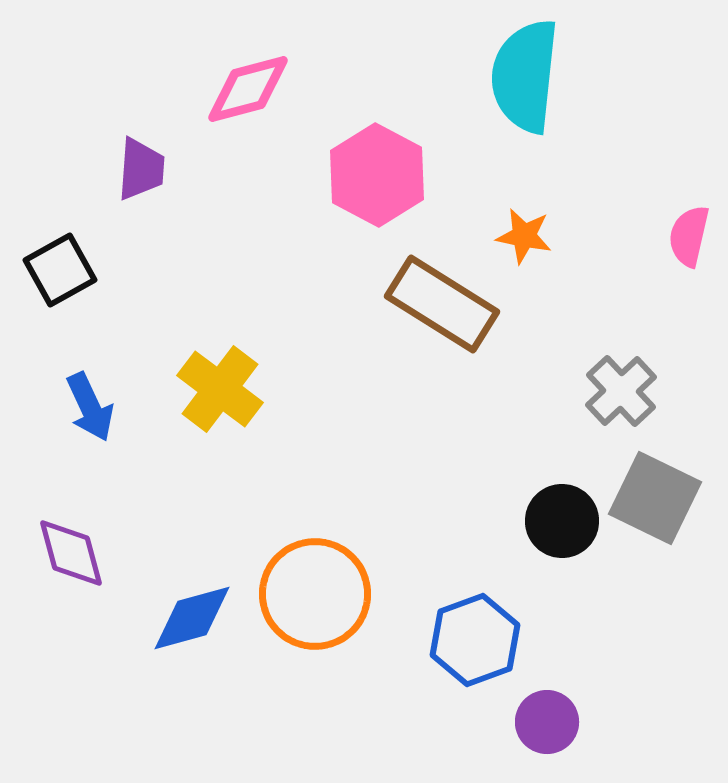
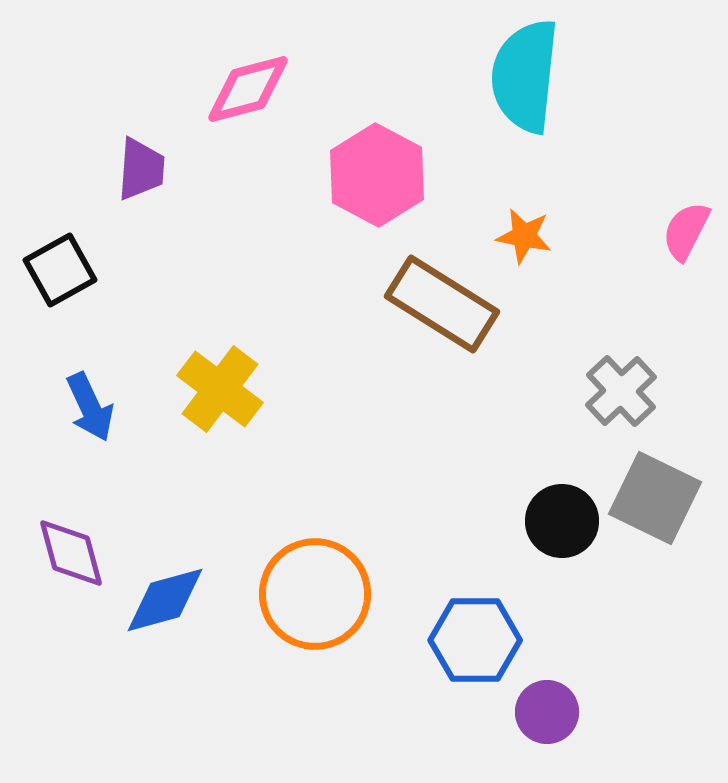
pink semicircle: moved 3 px left, 5 px up; rotated 14 degrees clockwise
blue diamond: moved 27 px left, 18 px up
blue hexagon: rotated 20 degrees clockwise
purple circle: moved 10 px up
